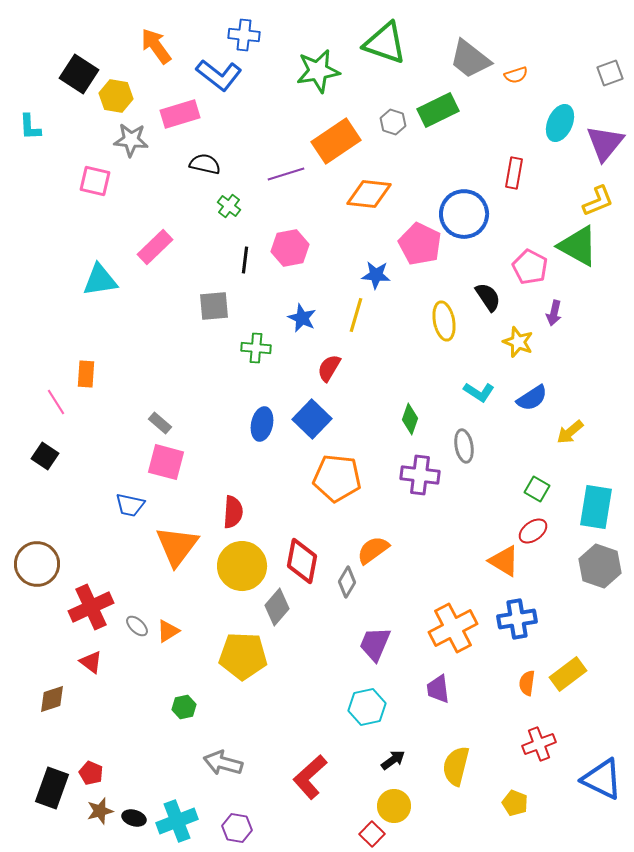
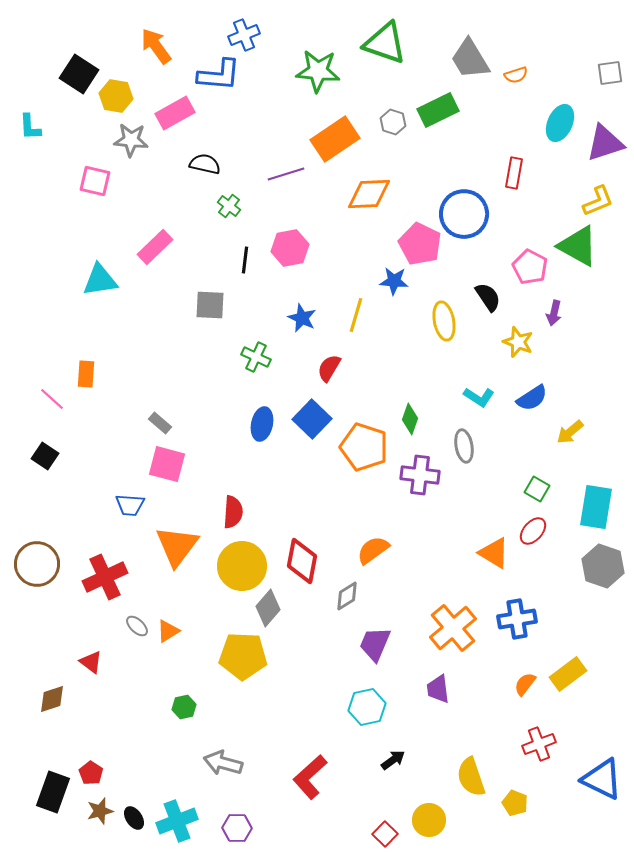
blue cross at (244, 35): rotated 28 degrees counterclockwise
gray trapezoid at (470, 59): rotated 21 degrees clockwise
green star at (318, 71): rotated 15 degrees clockwise
gray square at (610, 73): rotated 12 degrees clockwise
blue L-shape at (219, 75): rotated 33 degrees counterclockwise
pink rectangle at (180, 114): moved 5 px left, 1 px up; rotated 12 degrees counterclockwise
orange rectangle at (336, 141): moved 1 px left, 2 px up
purple triangle at (605, 143): rotated 33 degrees clockwise
orange diamond at (369, 194): rotated 9 degrees counterclockwise
blue star at (376, 275): moved 18 px right, 6 px down
gray square at (214, 306): moved 4 px left, 1 px up; rotated 8 degrees clockwise
green cross at (256, 348): moved 9 px down; rotated 20 degrees clockwise
cyan L-shape at (479, 392): moved 5 px down
pink line at (56, 402): moved 4 px left, 3 px up; rotated 16 degrees counterclockwise
pink square at (166, 462): moved 1 px right, 2 px down
orange pentagon at (337, 478): moved 27 px right, 31 px up; rotated 12 degrees clockwise
blue trapezoid at (130, 505): rotated 8 degrees counterclockwise
red ellipse at (533, 531): rotated 12 degrees counterclockwise
orange triangle at (504, 561): moved 10 px left, 8 px up
gray hexagon at (600, 566): moved 3 px right
gray diamond at (347, 582): moved 14 px down; rotated 28 degrees clockwise
red cross at (91, 607): moved 14 px right, 30 px up
gray diamond at (277, 607): moved 9 px left, 1 px down
orange cross at (453, 628): rotated 12 degrees counterclockwise
orange semicircle at (527, 683): moved 2 px left, 1 px down; rotated 30 degrees clockwise
yellow semicircle at (456, 766): moved 15 px right, 11 px down; rotated 33 degrees counterclockwise
red pentagon at (91, 773): rotated 10 degrees clockwise
black rectangle at (52, 788): moved 1 px right, 4 px down
yellow circle at (394, 806): moved 35 px right, 14 px down
black ellipse at (134, 818): rotated 40 degrees clockwise
purple hexagon at (237, 828): rotated 8 degrees counterclockwise
red square at (372, 834): moved 13 px right
